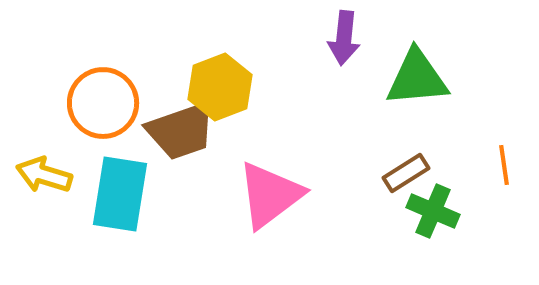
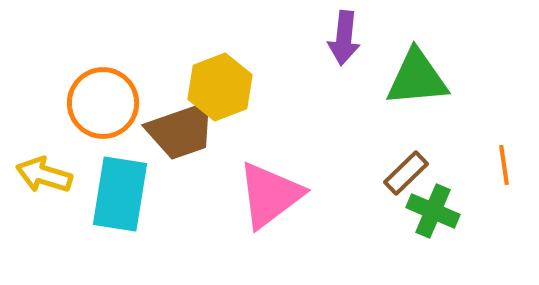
brown rectangle: rotated 12 degrees counterclockwise
